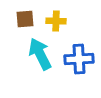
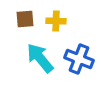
cyan arrow: moved 4 px down; rotated 12 degrees counterclockwise
blue cross: rotated 24 degrees clockwise
